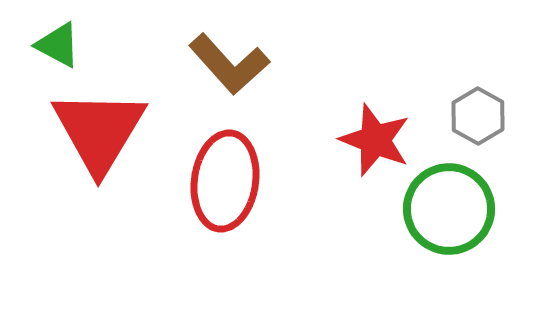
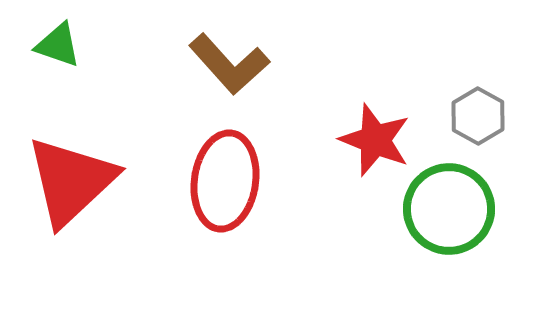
green triangle: rotated 9 degrees counterclockwise
red triangle: moved 28 px left, 50 px down; rotated 16 degrees clockwise
